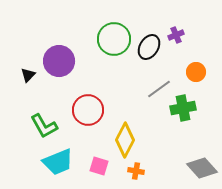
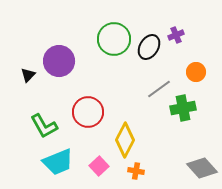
red circle: moved 2 px down
pink square: rotated 30 degrees clockwise
